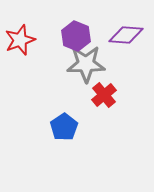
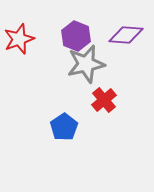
red star: moved 1 px left, 1 px up
gray star: rotated 12 degrees counterclockwise
red cross: moved 5 px down
